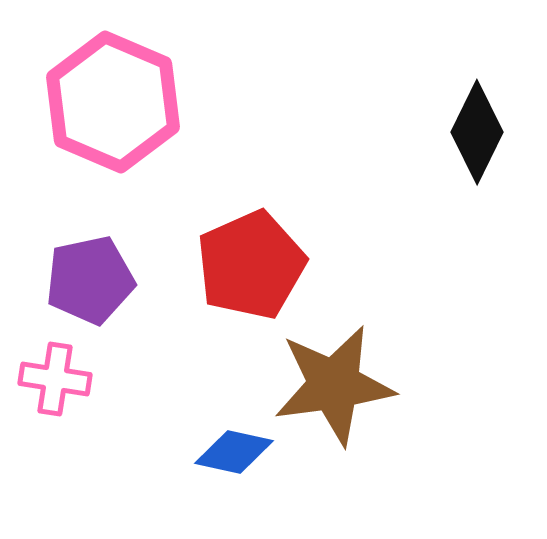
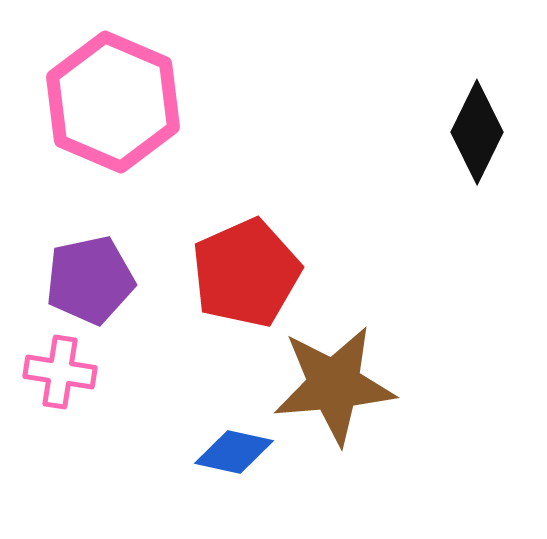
red pentagon: moved 5 px left, 8 px down
pink cross: moved 5 px right, 7 px up
brown star: rotated 3 degrees clockwise
